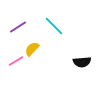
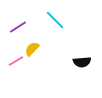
cyan line: moved 1 px right, 6 px up
